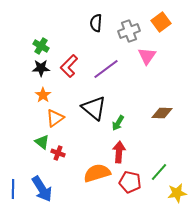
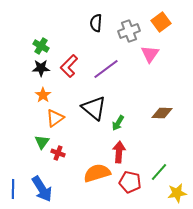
pink triangle: moved 3 px right, 2 px up
green triangle: rotated 28 degrees clockwise
